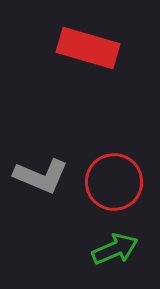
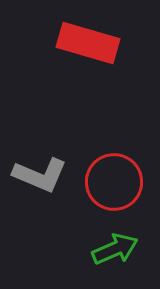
red rectangle: moved 5 px up
gray L-shape: moved 1 px left, 1 px up
